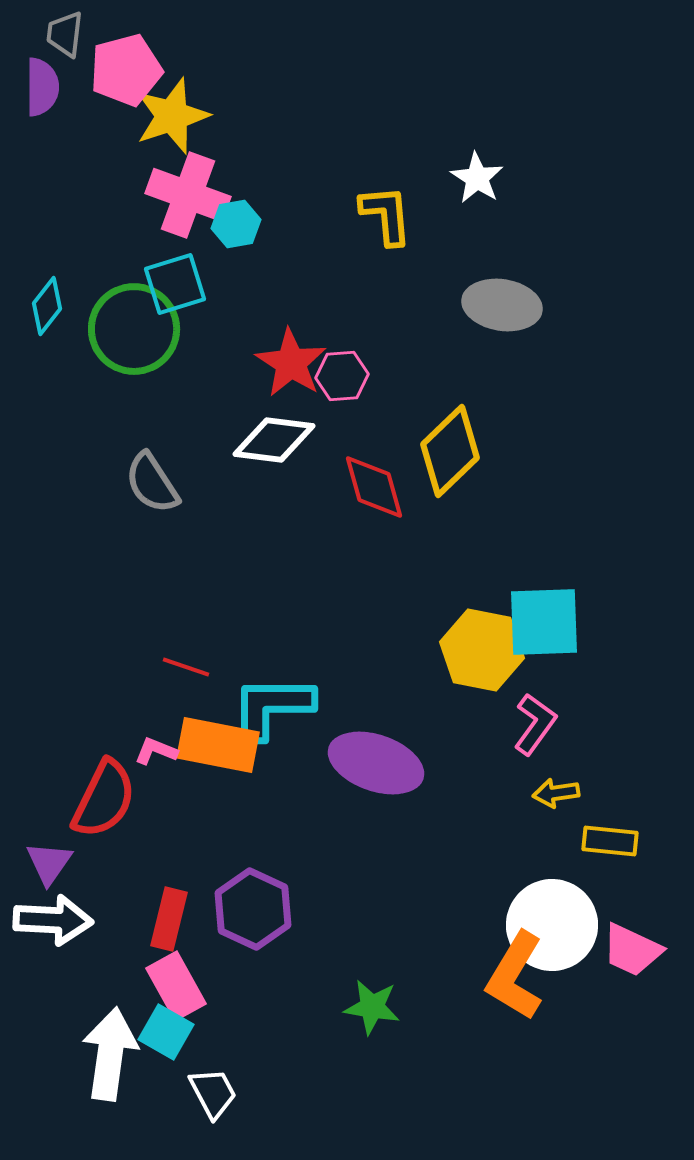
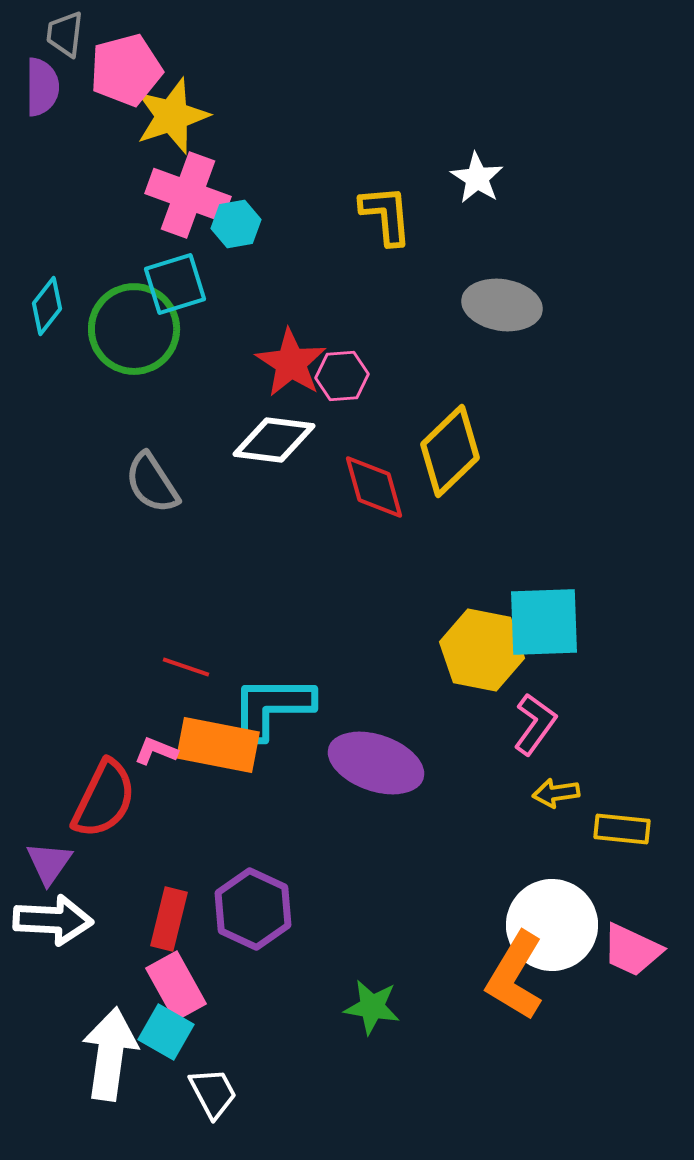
yellow rectangle at (610, 841): moved 12 px right, 12 px up
